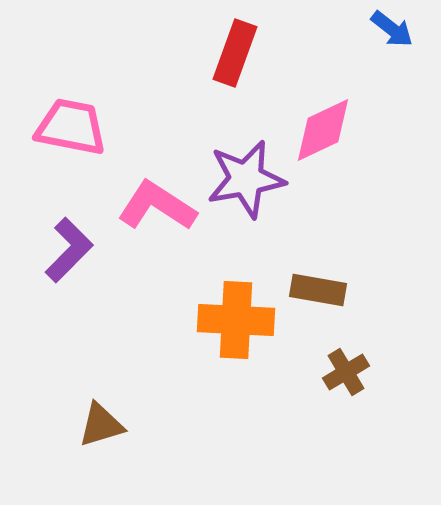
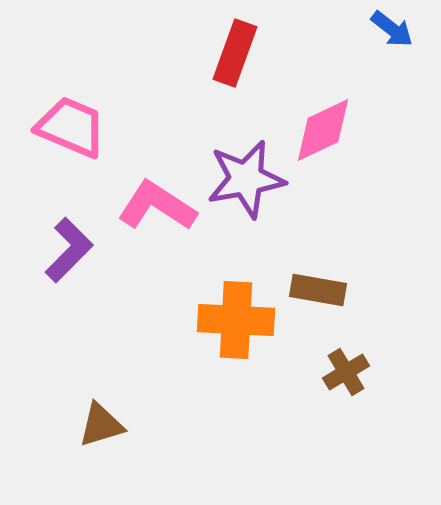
pink trapezoid: rotated 12 degrees clockwise
